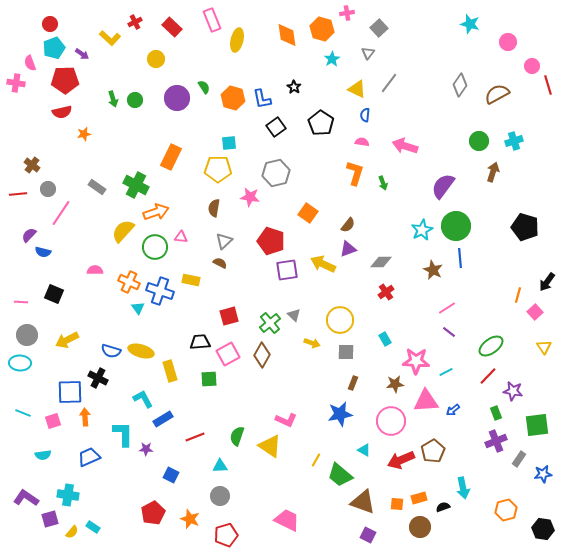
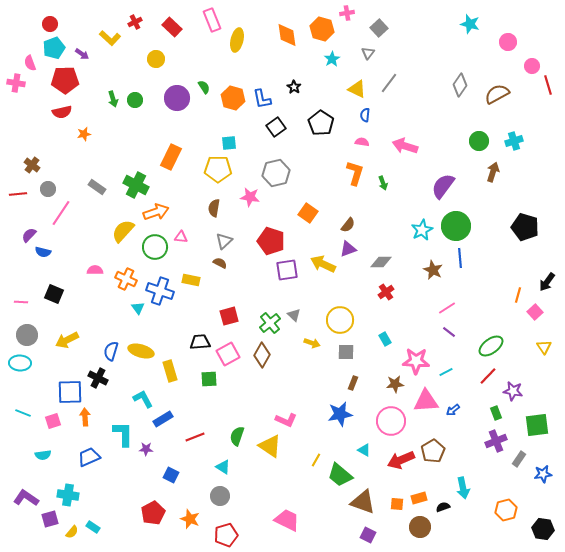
orange cross at (129, 282): moved 3 px left, 3 px up
blue semicircle at (111, 351): rotated 90 degrees clockwise
cyan triangle at (220, 466): moved 3 px right, 1 px down; rotated 35 degrees clockwise
